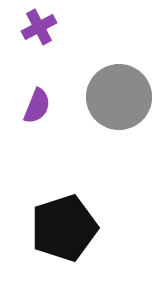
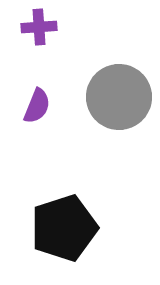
purple cross: rotated 24 degrees clockwise
